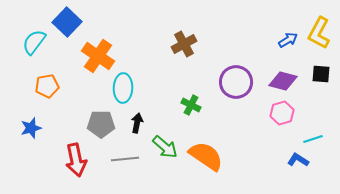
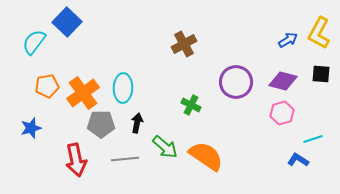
orange cross: moved 15 px left, 37 px down; rotated 20 degrees clockwise
